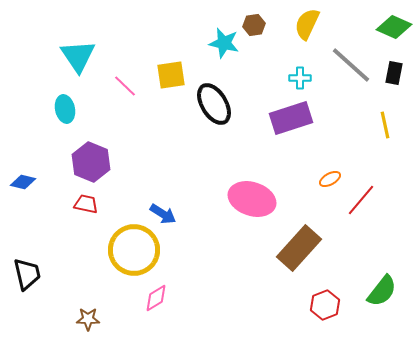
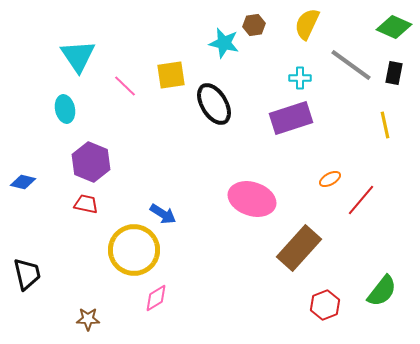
gray line: rotated 6 degrees counterclockwise
